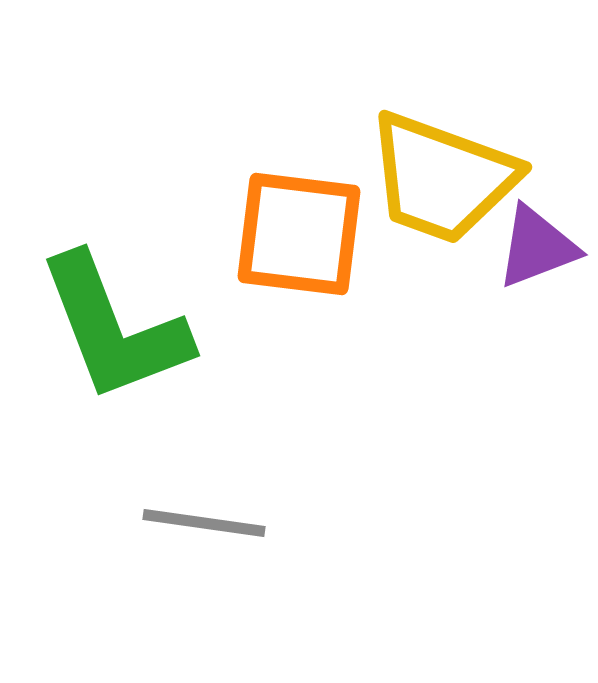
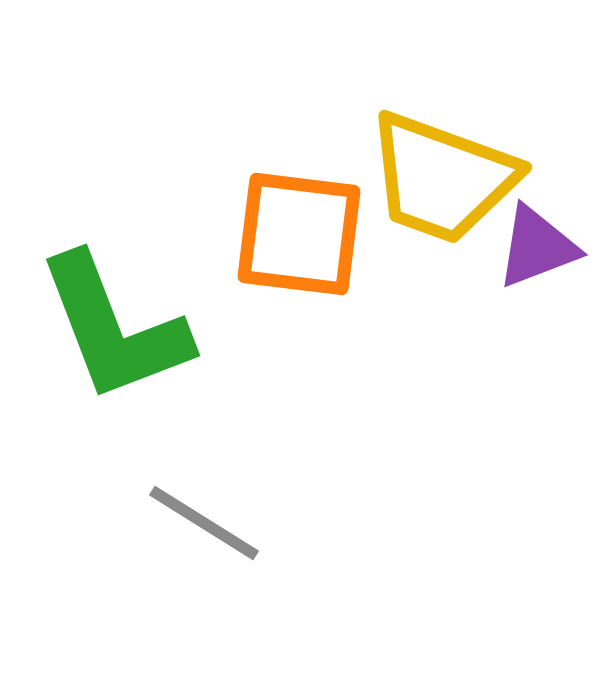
gray line: rotated 24 degrees clockwise
